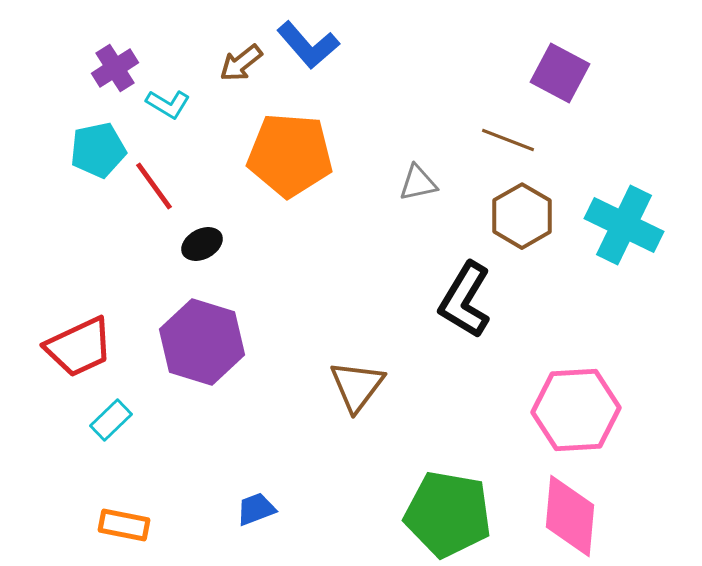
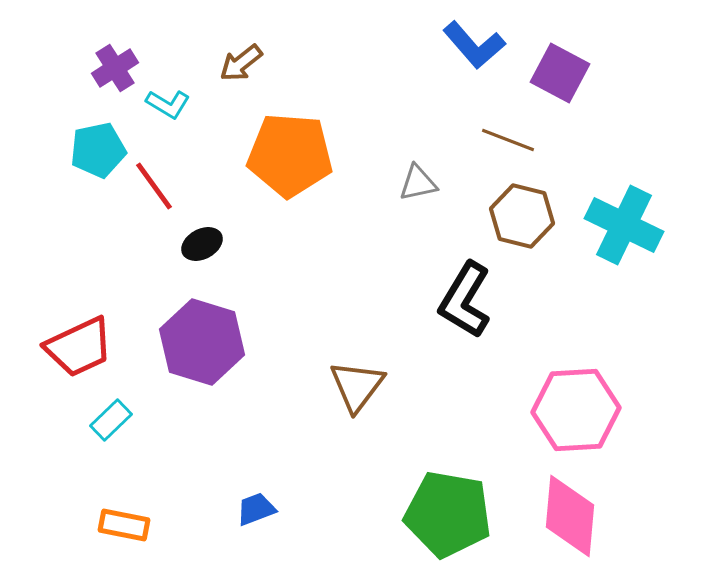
blue L-shape: moved 166 px right
brown hexagon: rotated 16 degrees counterclockwise
